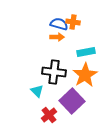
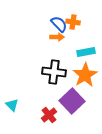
blue semicircle: rotated 30 degrees clockwise
cyan triangle: moved 25 px left, 14 px down
